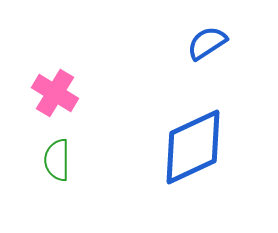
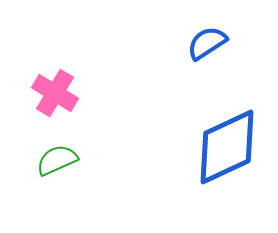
blue diamond: moved 34 px right
green semicircle: rotated 66 degrees clockwise
